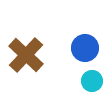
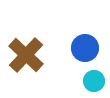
cyan circle: moved 2 px right
